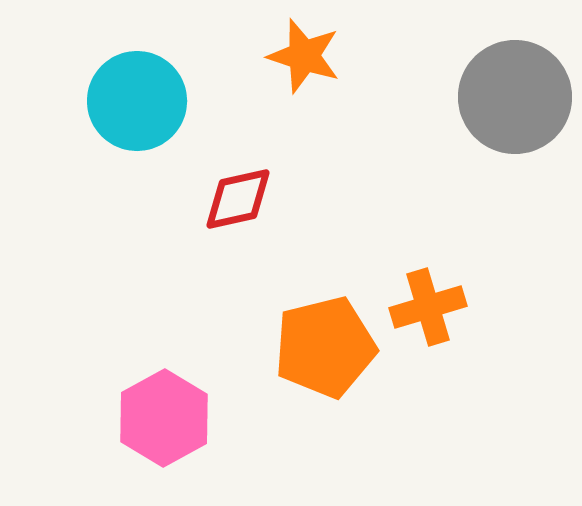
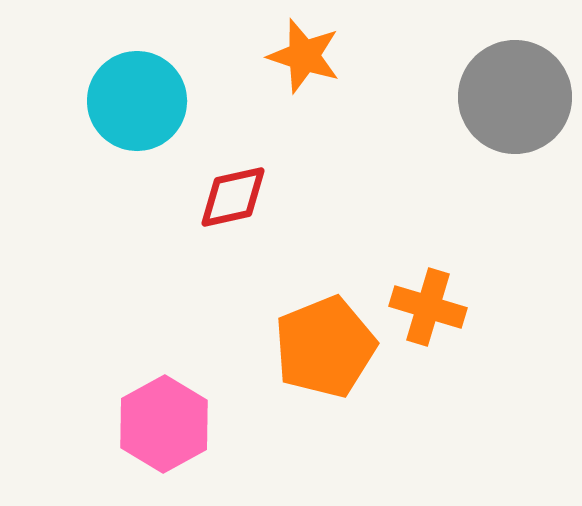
red diamond: moved 5 px left, 2 px up
orange cross: rotated 34 degrees clockwise
orange pentagon: rotated 8 degrees counterclockwise
pink hexagon: moved 6 px down
